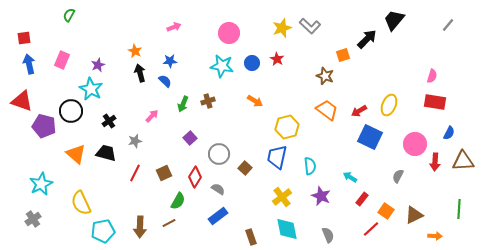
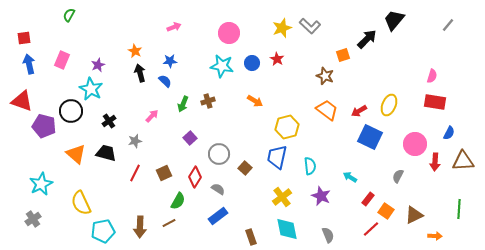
red rectangle at (362, 199): moved 6 px right
